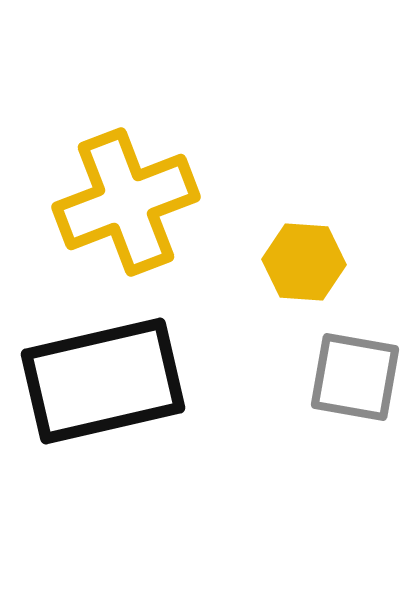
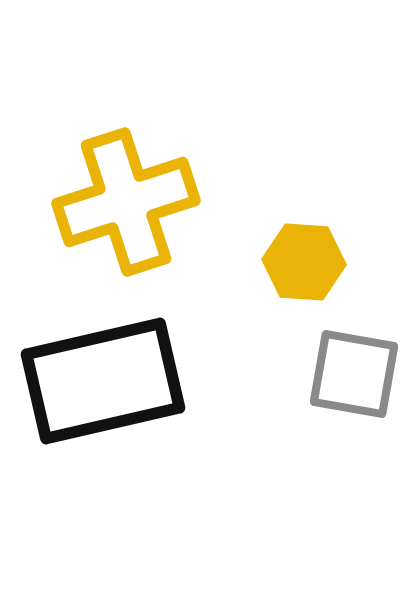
yellow cross: rotated 3 degrees clockwise
gray square: moved 1 px left, 3 px up
